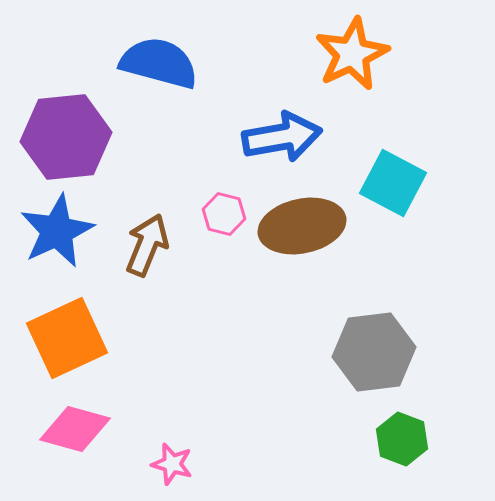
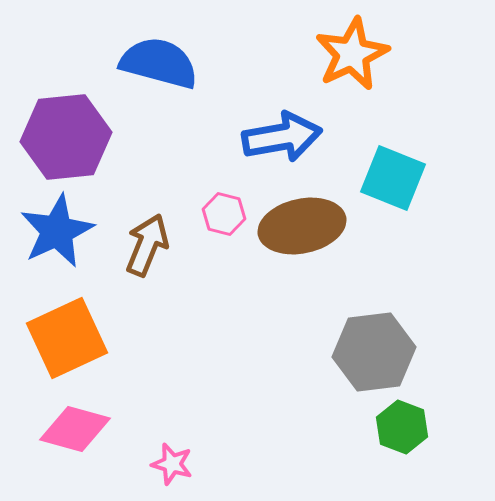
cyan square: moved 5 px up; rotated 6 degrees counterclockwise
green hexagon: moved 12 px up
